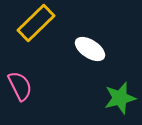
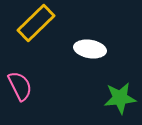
white ellipse: rotated 24 degrees counterclockwise
green star: rotated 8 degrees clockwise
